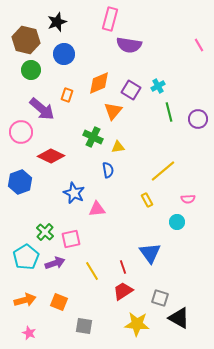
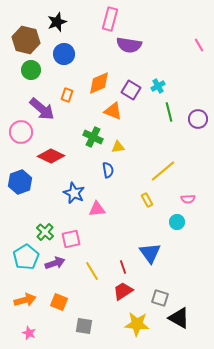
orange triangle at (113, 111): rotated 48 degrees counterclockwise
